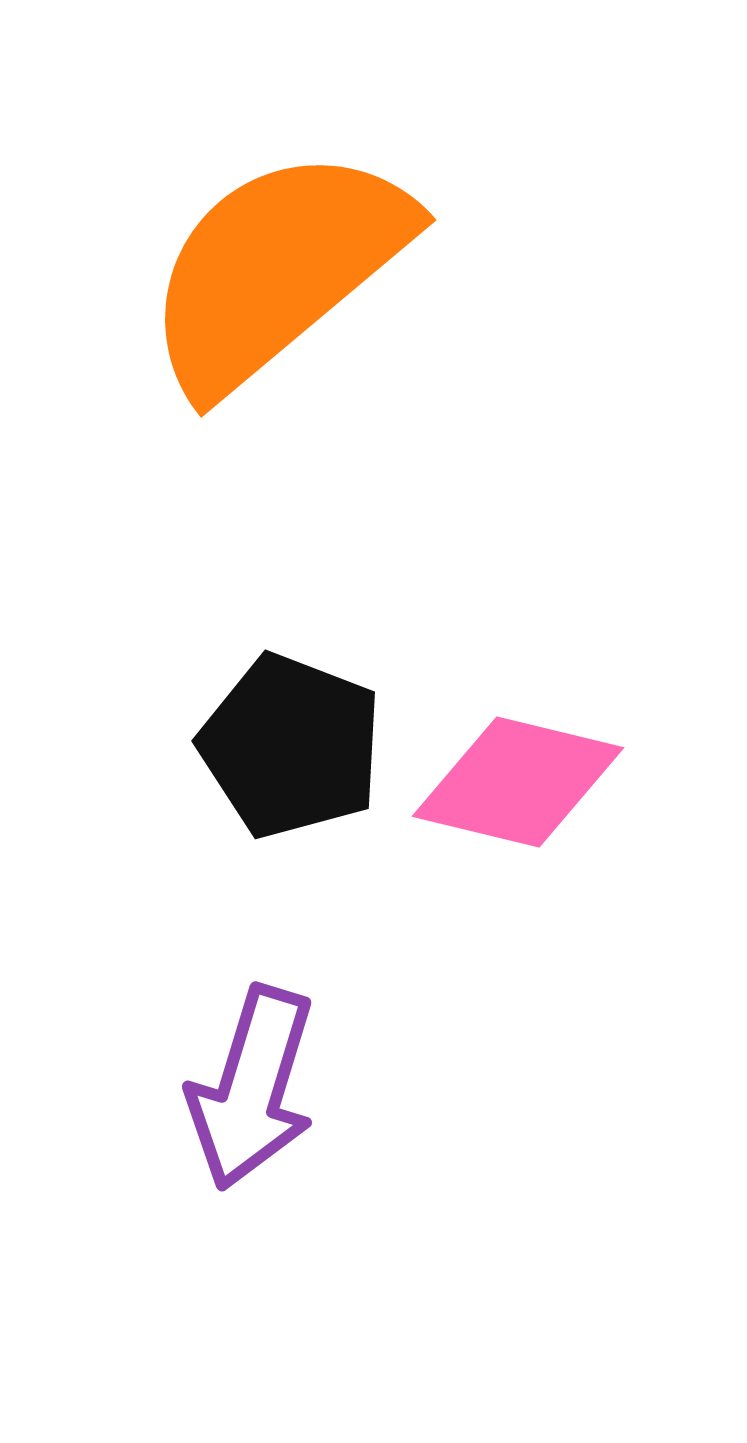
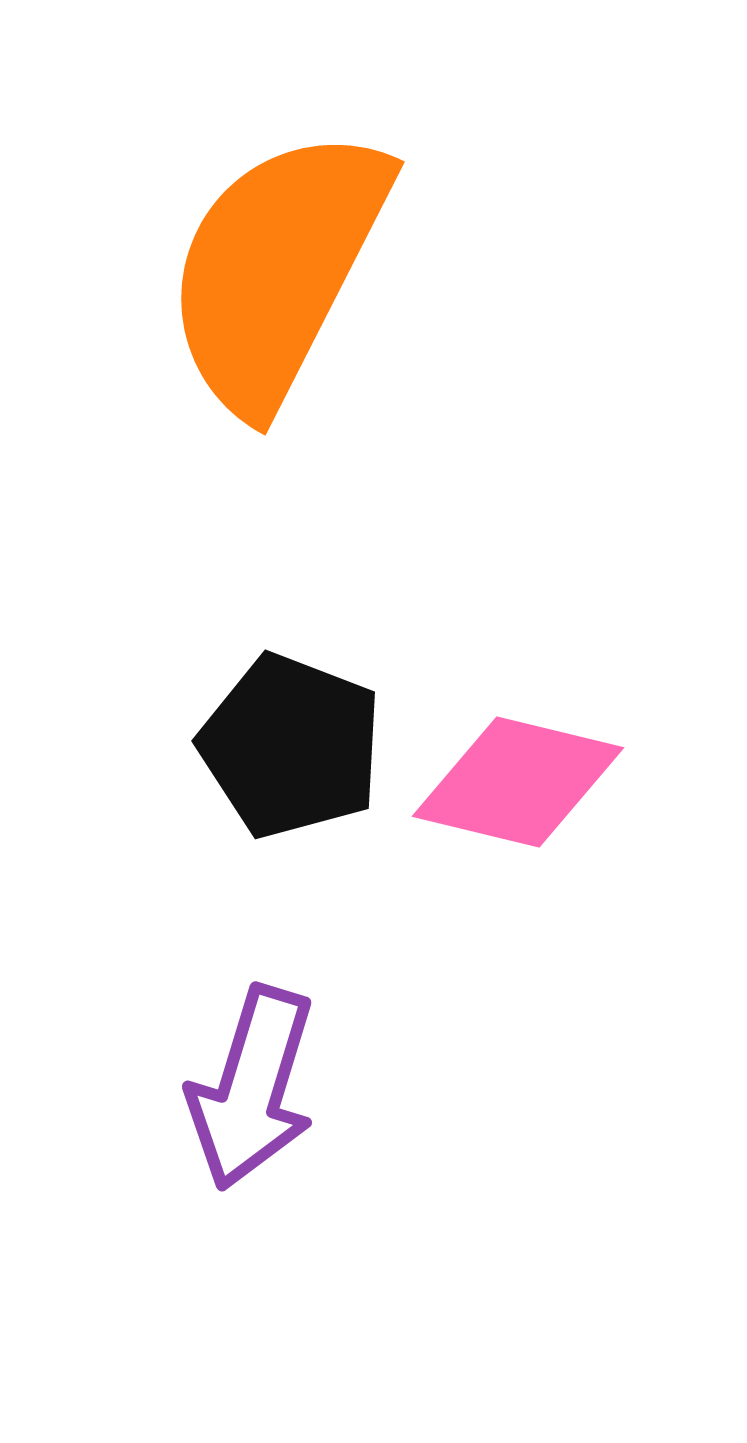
orange semicircle: rotated 23 degrees counterclockwise
